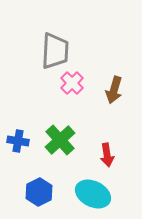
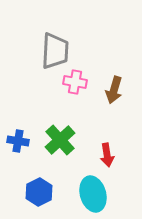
pink cross: moved 3 px right, 1 px up; rotated 35 degrees counterclockwise
cyan ellipse: rotated 48 degrees clockwise
